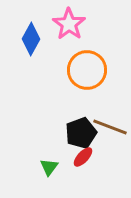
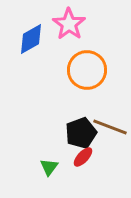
blue diamond: rotated 32 degrees clockwise
